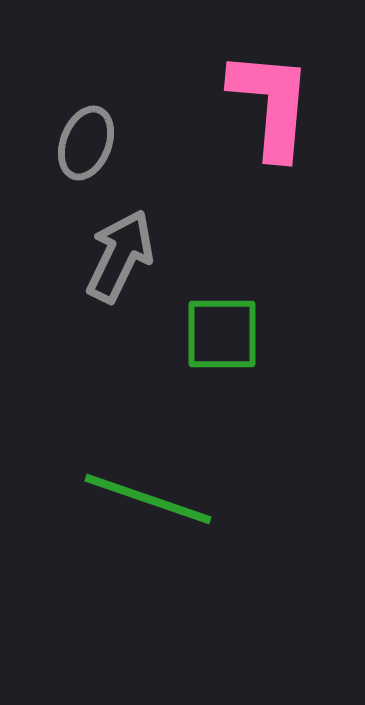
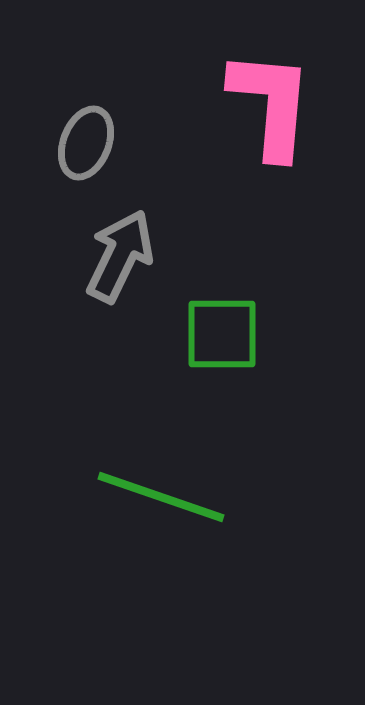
green line: moved 13 px right, 2 px up
